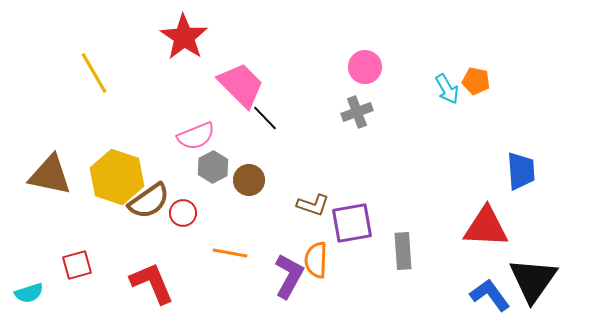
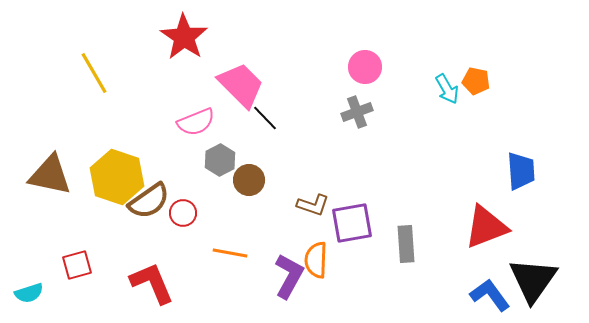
pink semicircle: moved 14 px up
gray hexagon: moved 7 px right, 7 px up
red triangle: rotated 24 degrees counterclockwise
gray rectangle: moved 3 px right, 7 px up
